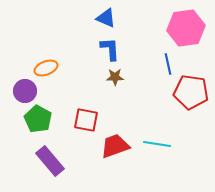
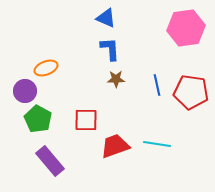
blue line: moved 11 px left, 21 px down
brown star: moved 1 px right, 2 px down
red square: rotated 10 degrees counterclockwise
